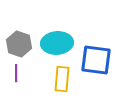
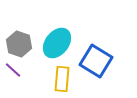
cyan ellipse: rotated 48 degrees counterclockwise
blue square: moved 1 px down; rotated 24 degrees clockwise
purple line: moved 3 px left, 3 px up; rotated 48 degrees counterclockwise
